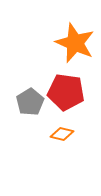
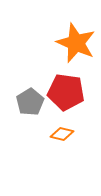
orange star: moved 1 px right
